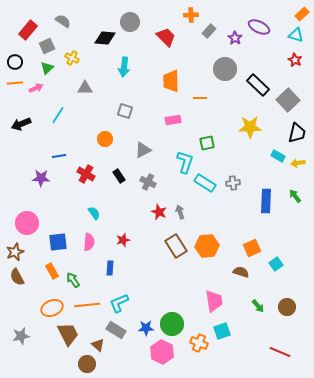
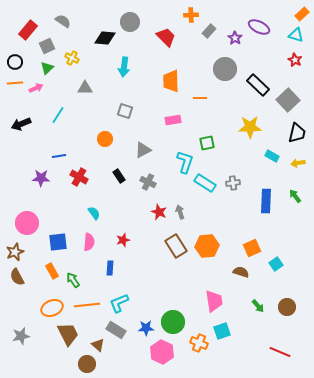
cyan rectangle at (278, 156): moved 6 px left
red cross at (86, 174): moved 7 px left, 3 px down
green circle at (172, 324): moved 1 px right, 2 px up
